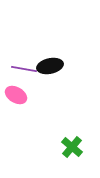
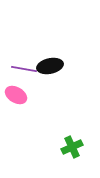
green cross: rotated 25 degrees clockwise
